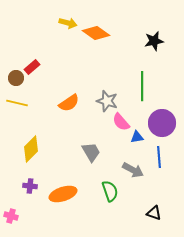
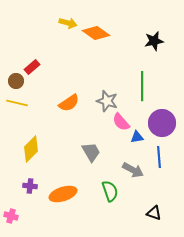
brown circle: moved 3 px down
